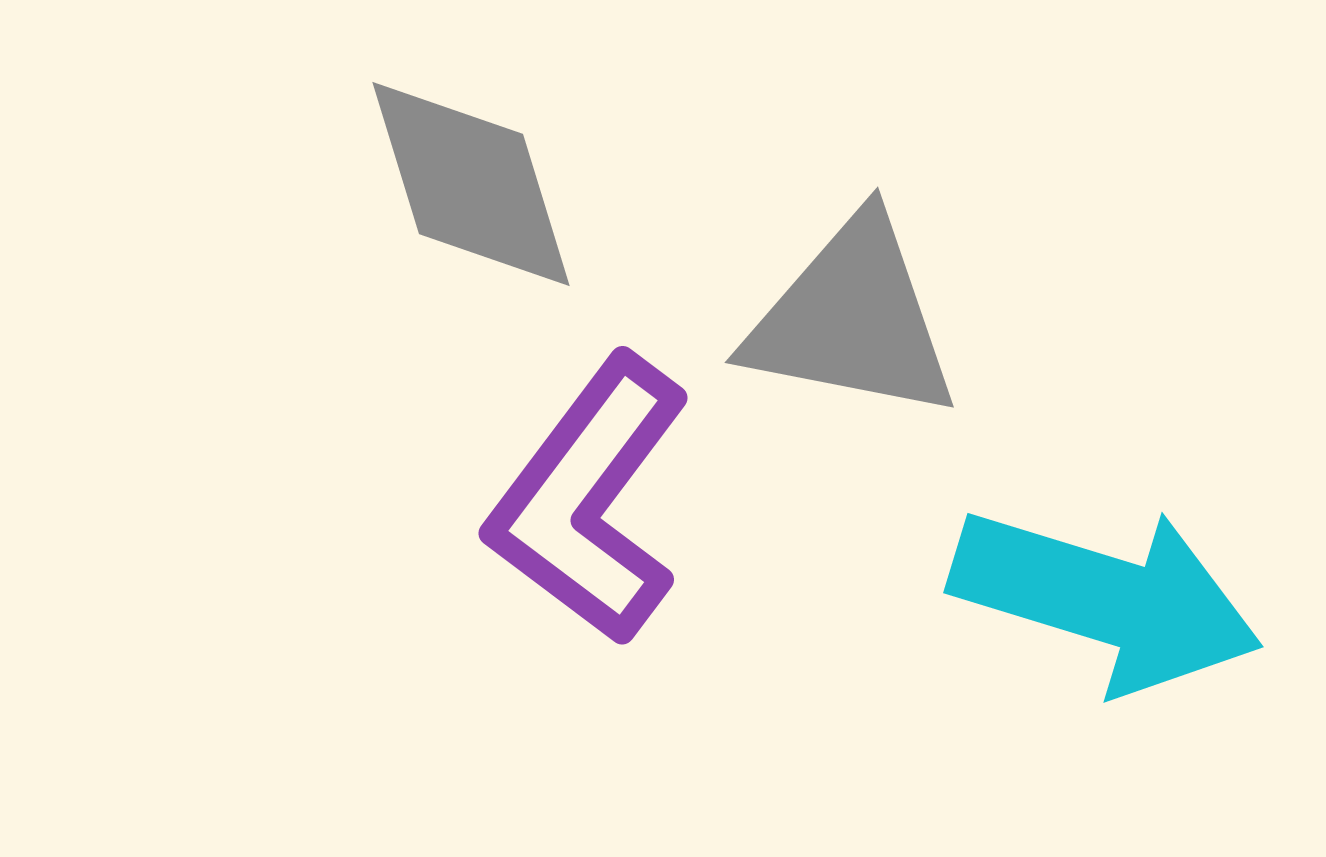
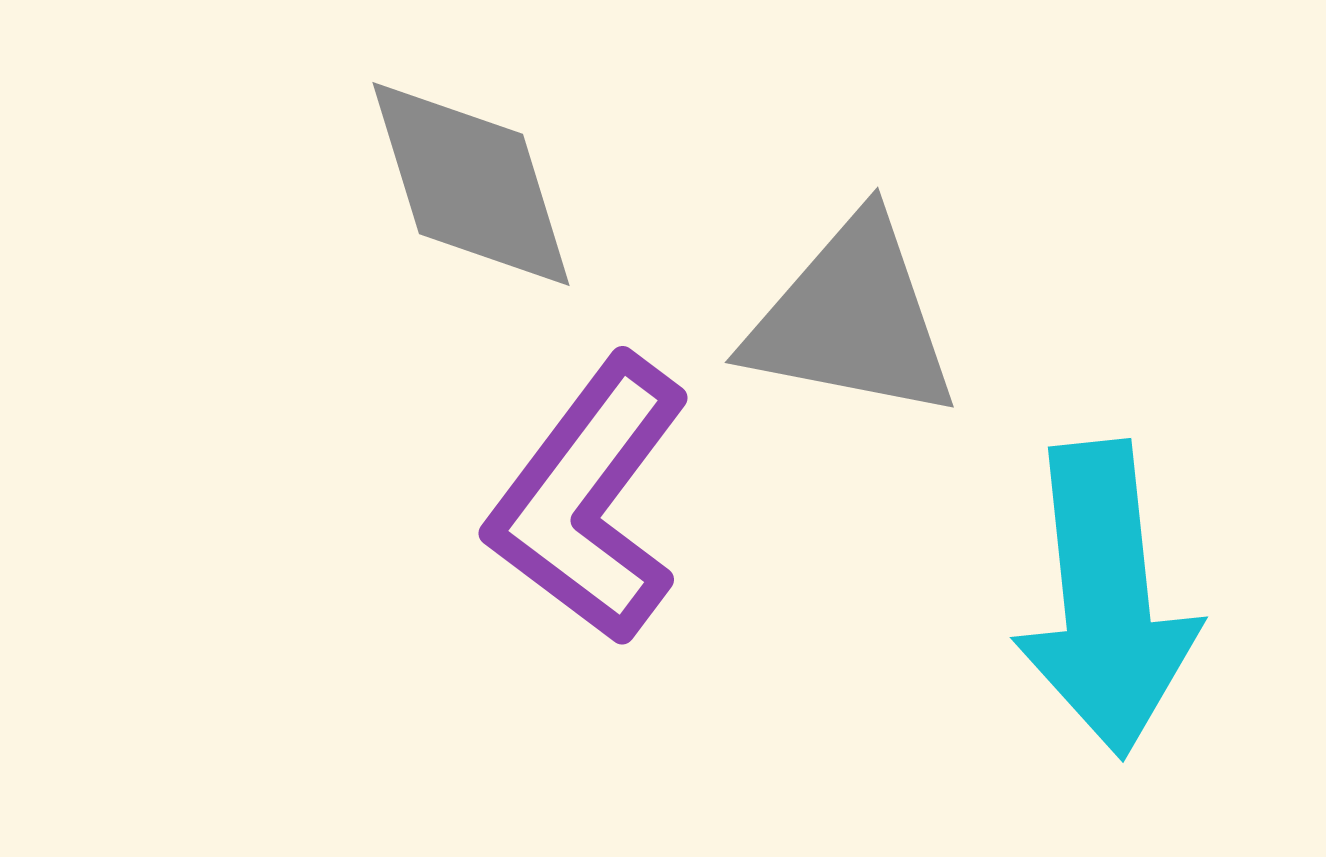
cyan arrow: rotated 67 degrees clockwise
